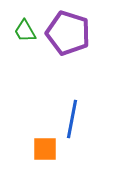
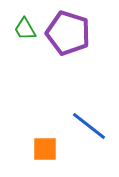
green trapezoid: moved 2 px up
blue line: moved 17 px right, 7 px down; rotated 63 degrees counterclockwise
